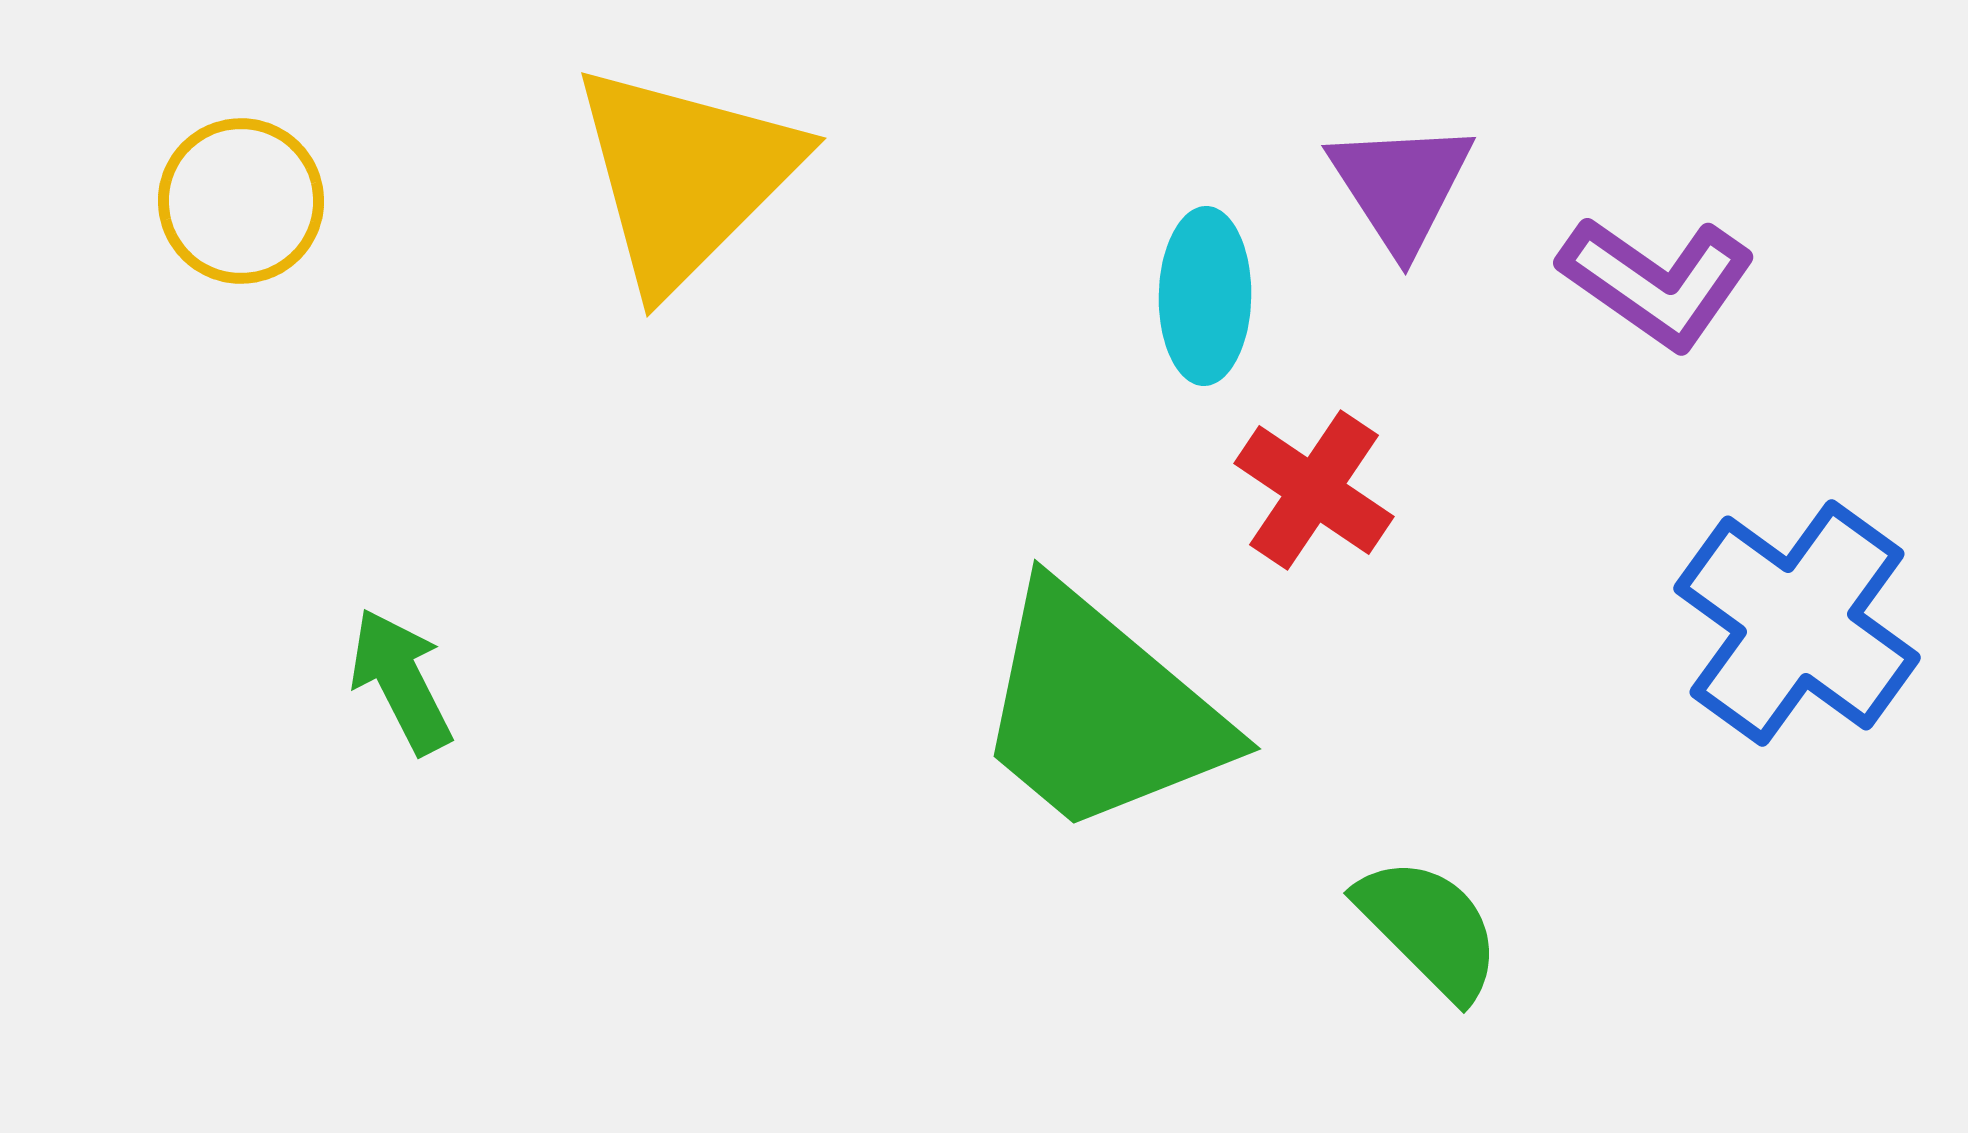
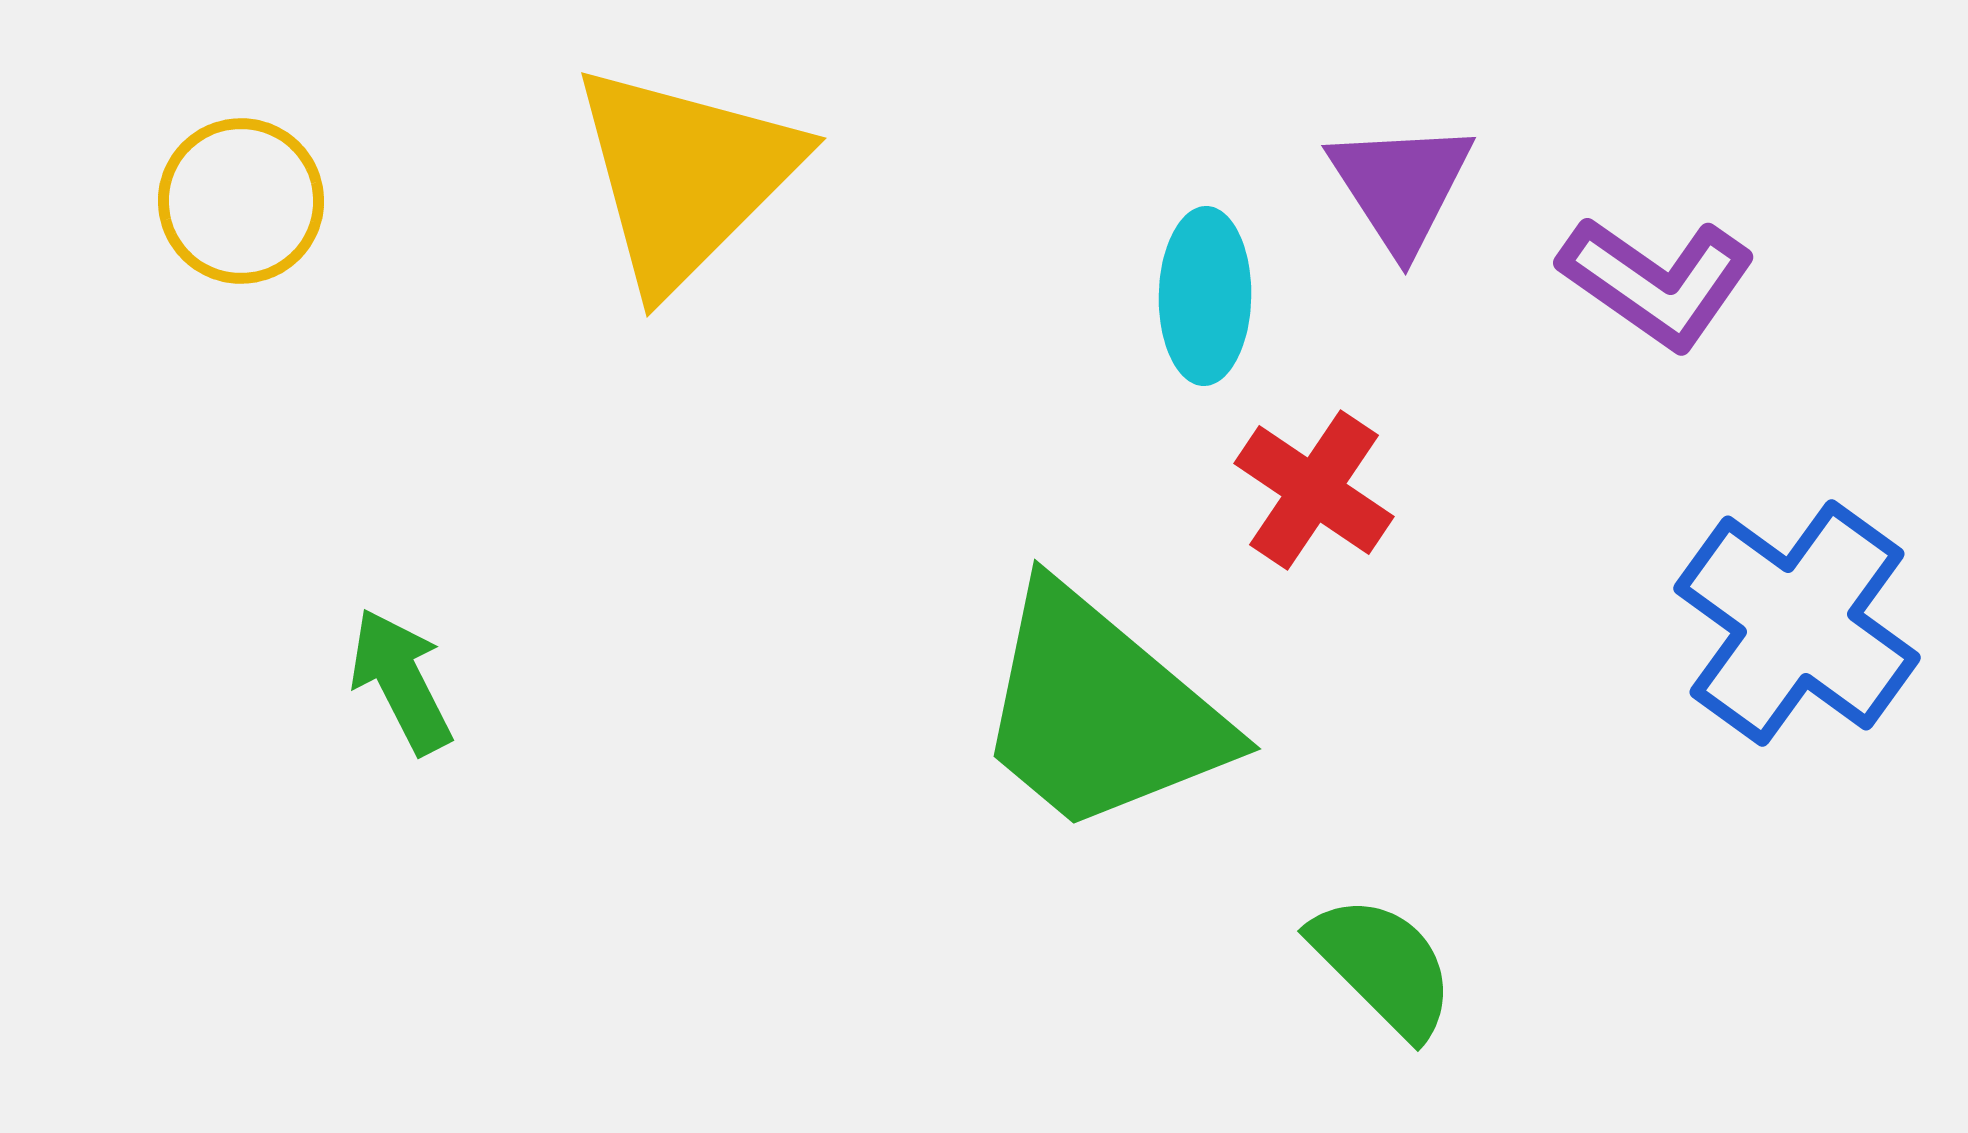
green semicircle: moved 46 px left, 38 px down
